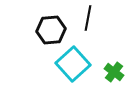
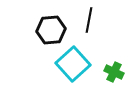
black line: moved 1 px right, 2 px down
green cross: rotated 12 degrees counterclockwise
